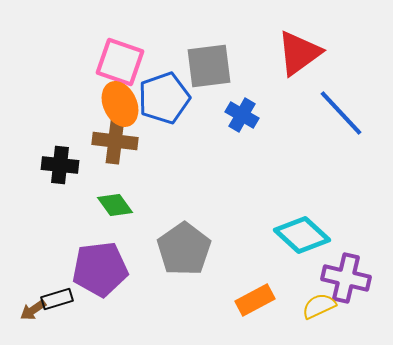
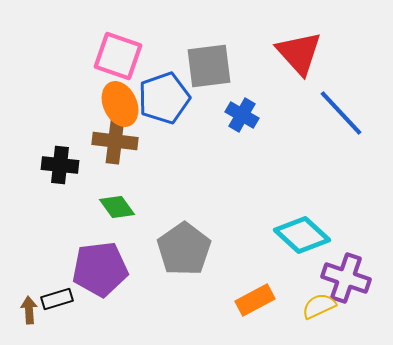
red triangle: rotated 36 degrees counterclockwise
pink square: moved 2 px left, 6 px up
green diamond: moved 2 px right, 2 px down
purple cross: rotated 6 degrees clockwise
brown arrow: moved 4 px left; rotated 120 degrees clockwise
